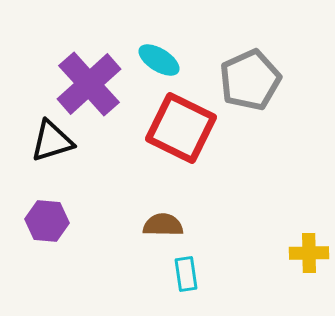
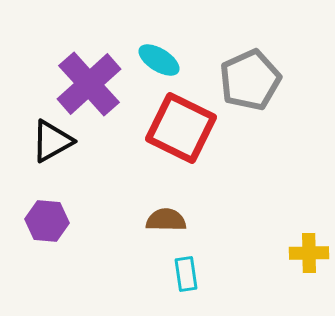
black triangle: rotated 12 degrees counterclockwise
brown semicircle: moved 3 px right, 5 px up
